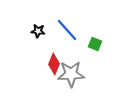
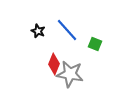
black star: rotated 16 degrees clockwise
gray star: moved 1 px left; rotated 12 degrees clockwise
